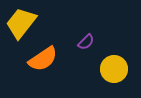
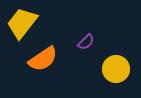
yellow trapezoid: moved 1 px right
yellow circle: moved 2 px right
